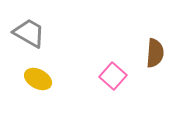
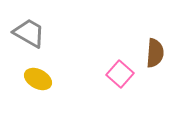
pink square: moved 7 px right, 2 px up
